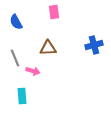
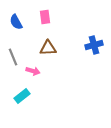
pink rectangle: moved 9 px left, 5 px down
gray line: moved 2 px left, 1 px up
cyan rectangle: rotated 56 degrees clockwise
